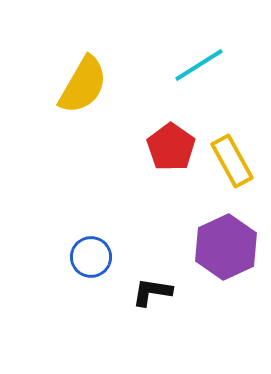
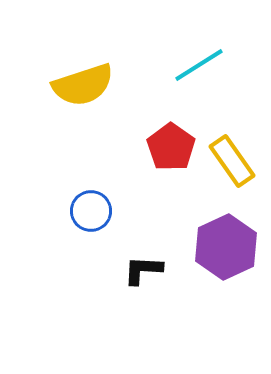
yellow semicircle: rotated 42 degrees clockwise
yellow rectangle: rotated 6 degrees counterclockwise
blue circle: moved 46 px up
black L-shape: moved 9 px left, 22 px up; rotated 6 degrees counterclockwise
